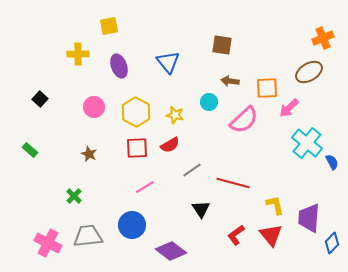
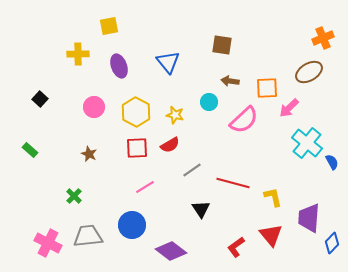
yellow L-shape: moved 2 px left, 8 px up
red L-shape: moved 12 px down
